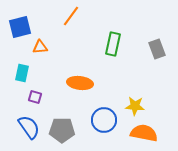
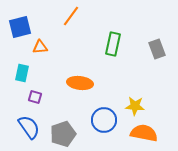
gray pentagon: moved 1 px right, 4 px down; rotated 20 degrees counterclockwise
